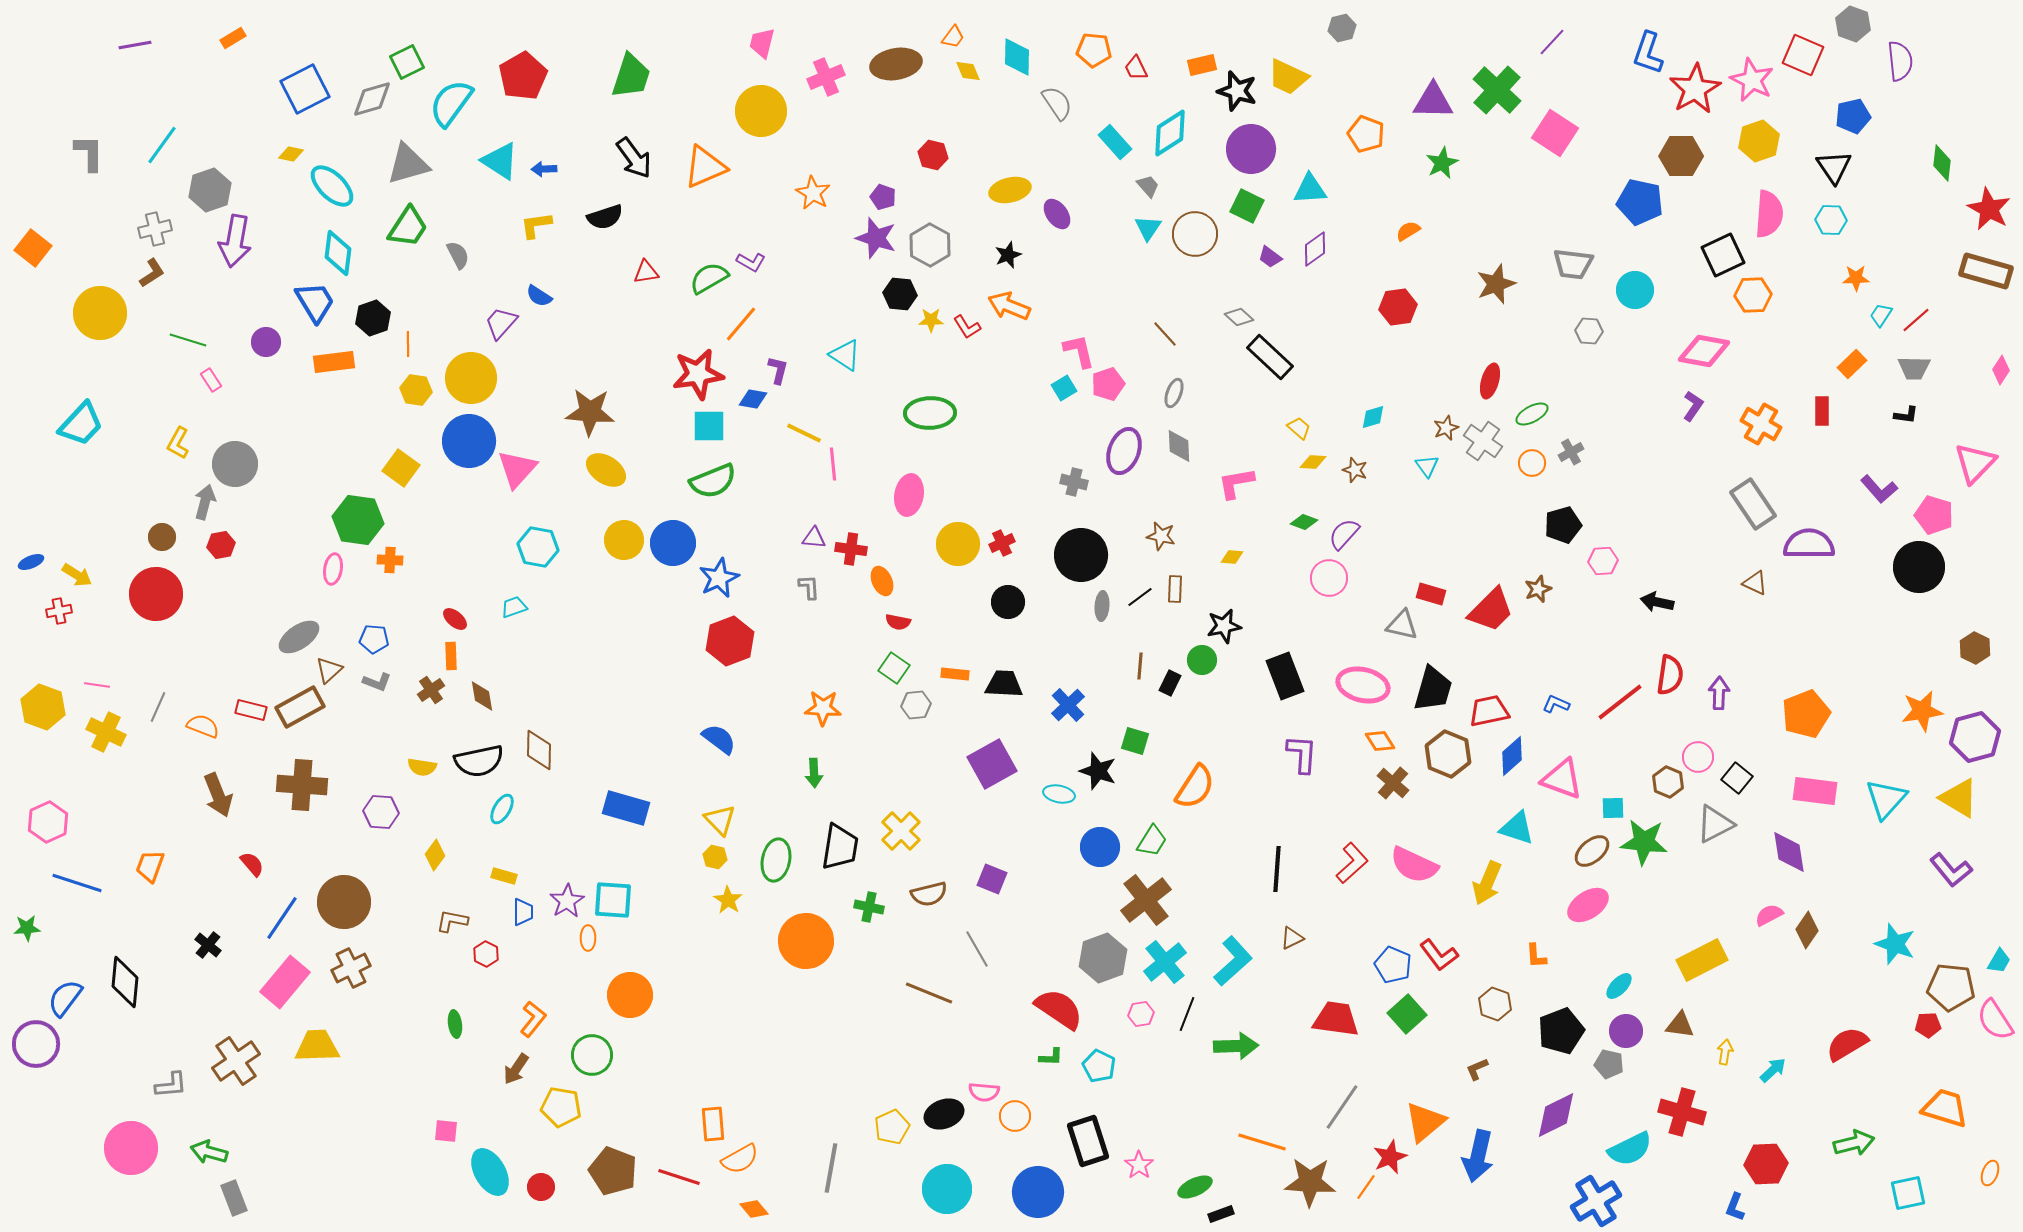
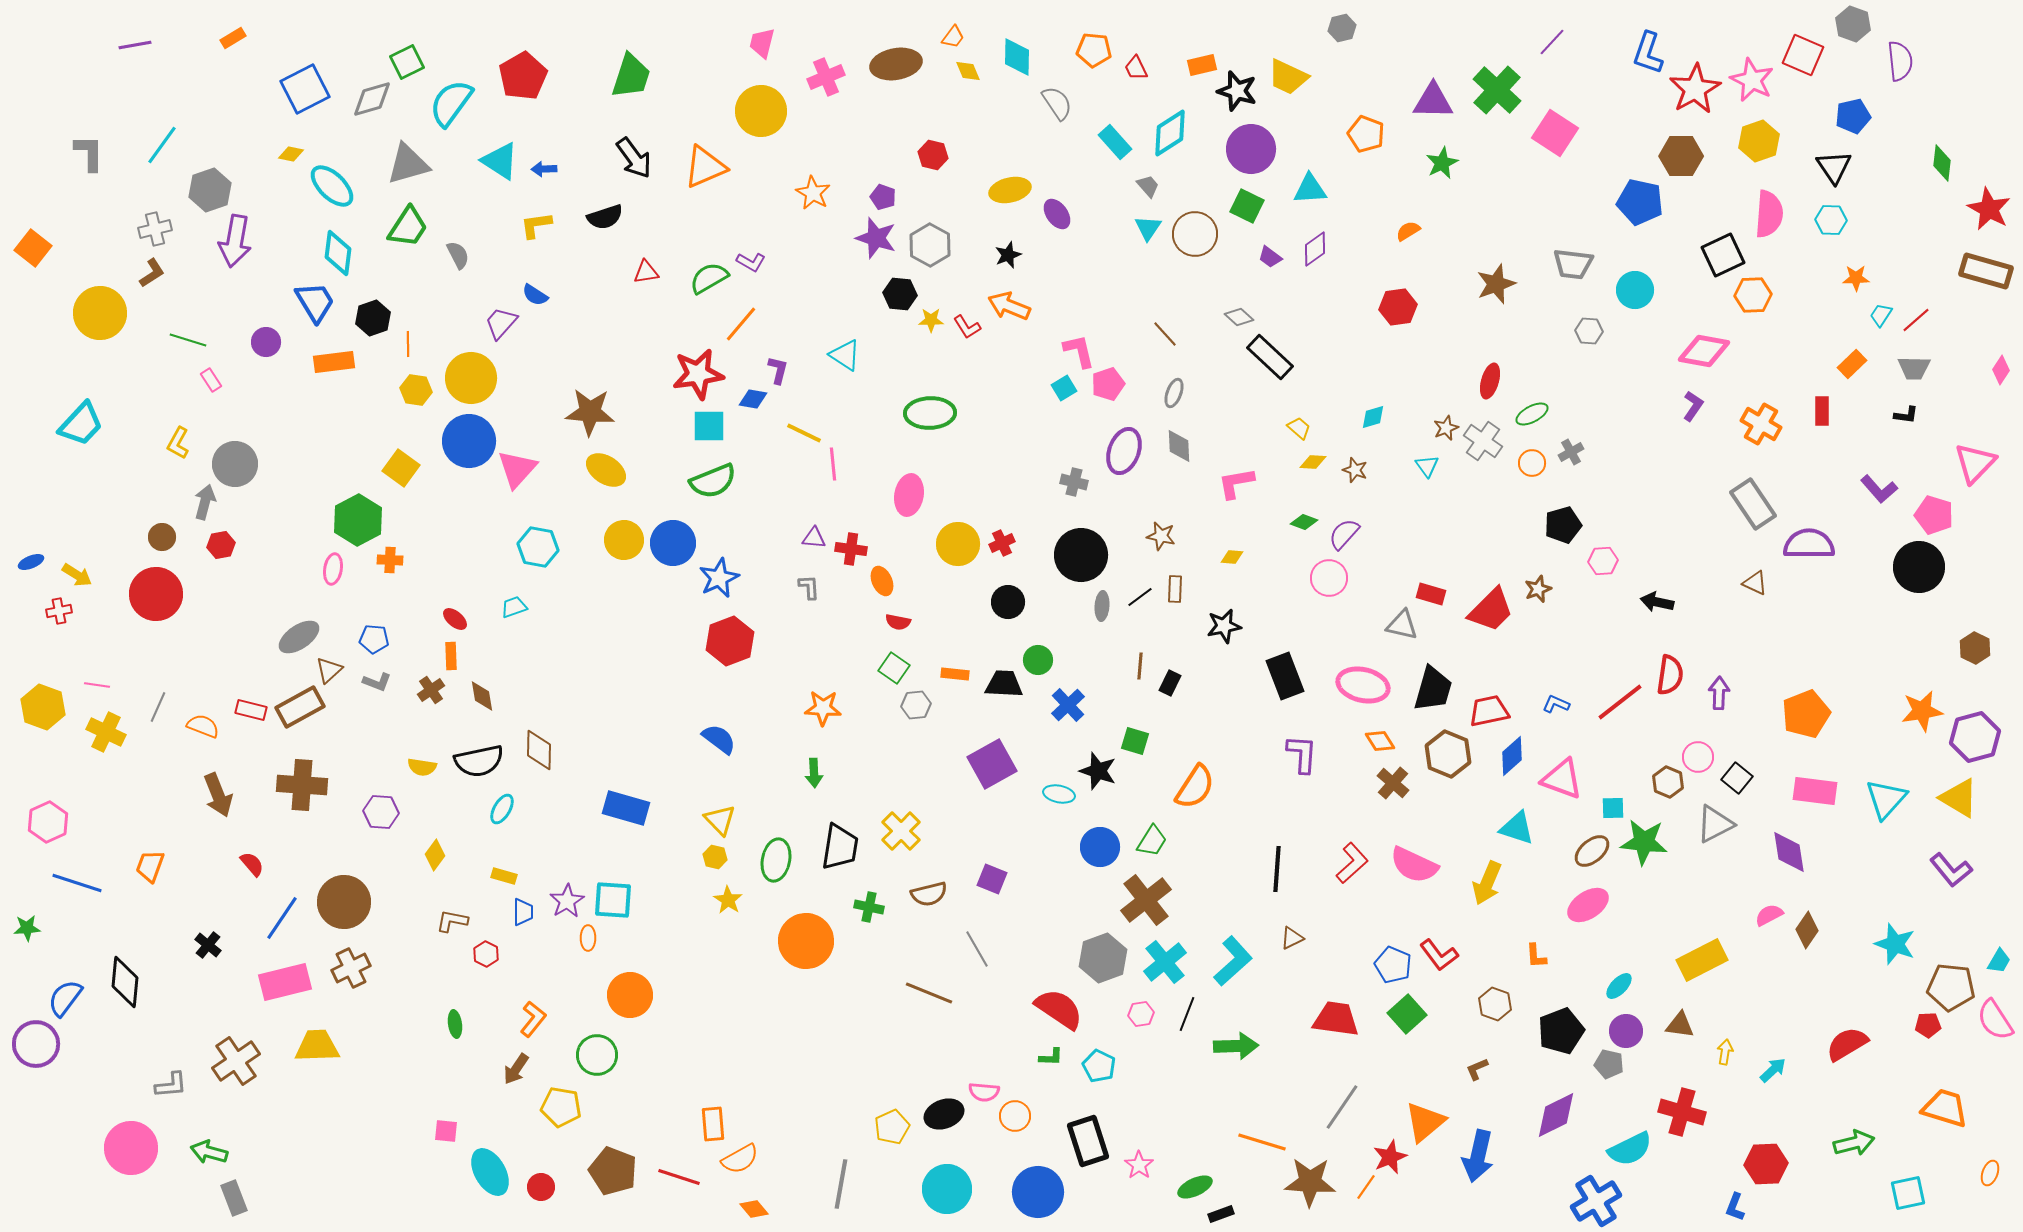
blue semicircle at (539, 296): moved 4 px left, 1 px up
green hexagon at (358, 520): rotated 24 degrees clockwise
green circle at (1202, 660): moved 164 px left
pink rectangle at (285, 982): rotated 36 degrees clockwise
green circle at (592, 1055): moved 5 px right
gray line at (831, 1168): moved 10 px right, 16 px down
